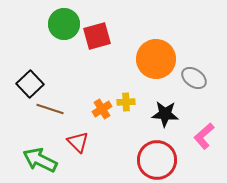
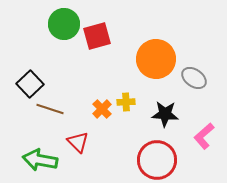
orange cross: rotated 12 degrees counterclockwise
green arrow: rotated 16 degrees counterclockwise
